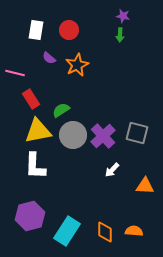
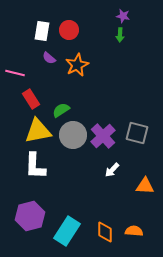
white rectangle: moved 6 px right, 1 px down
